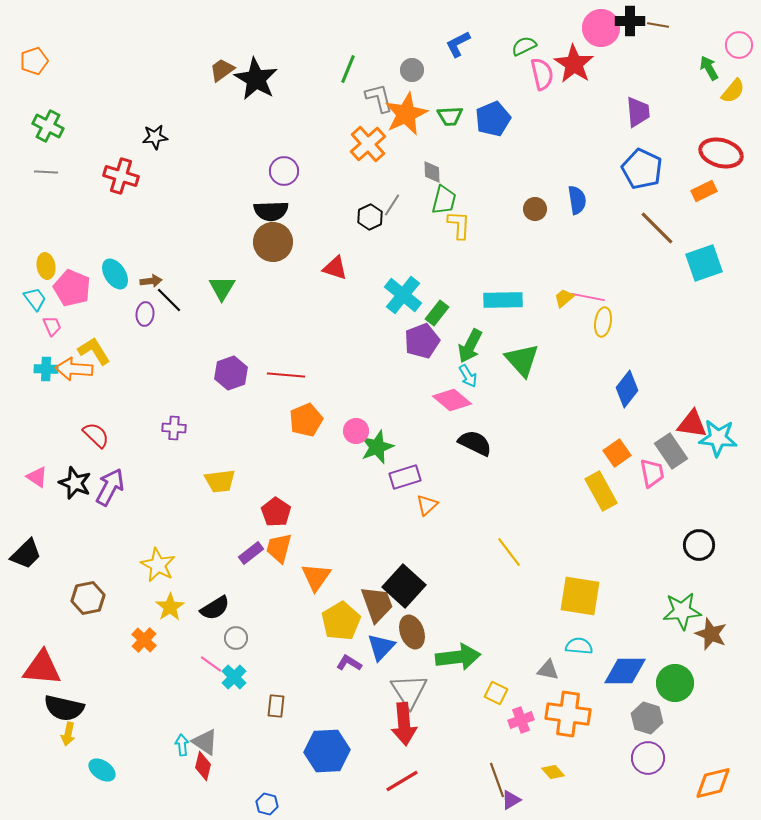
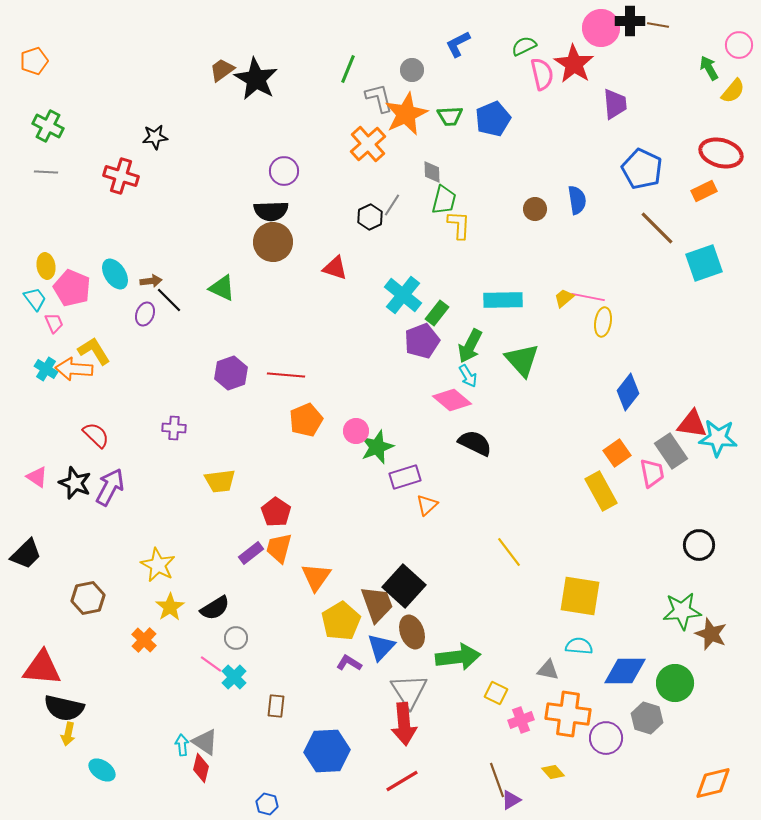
purple trapezoid at (638, 112): moved 23 px left, 8 px up
green triangle at (222, 288): rotated 36 degrees counterclockwise
purple ellipse at (145, 314): rotated 15 degrees clockwise
pink trapezoid at (52, 326): moved 2 px right, 3 px up
cyan cross at (46, 369): rotated 30 degrees clockwise
blue diamond at (627, 389): moved 1 px right, 3 px down
purple circle at (648, 758): moved 42 px left, 20 px up
red diamond at (203, 766): moved 2 px left, 2 px down
